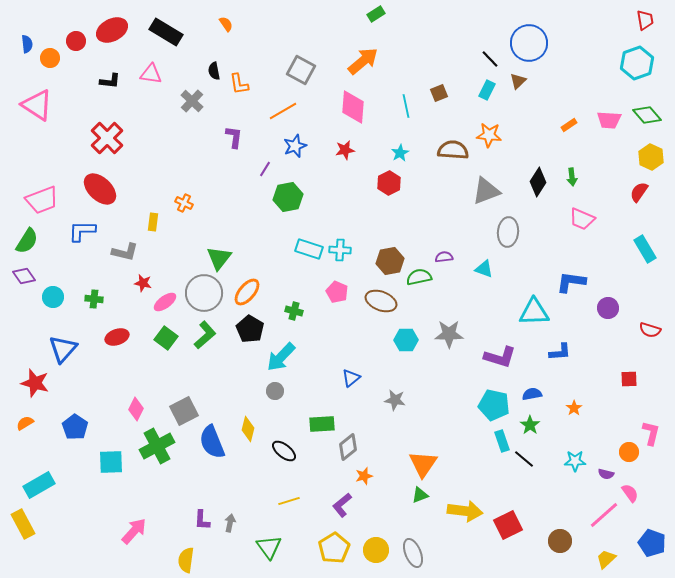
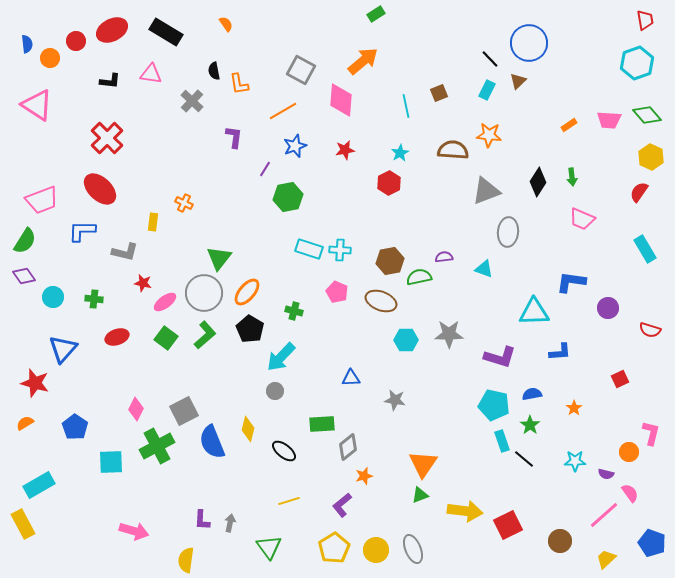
pink diamond at (353, 107): moved 12 px left, 7 px up
green semicircle at (27, 241): moved 2 px left
blue triangle at (351, 378): rotated 36 degrees clockwise
red square at (629, 379): moved 9 px left; rotated 24 degrees counterclockwise
pink arrow at (134, 531): rotated 64 degrees clockwise
gray ellipse at (413, 553): moved 4 px up
